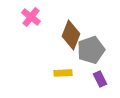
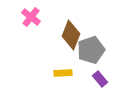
purple rectangle: rotated 14 degrees counterclockwise
